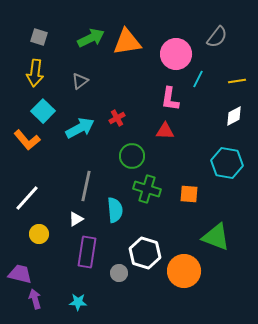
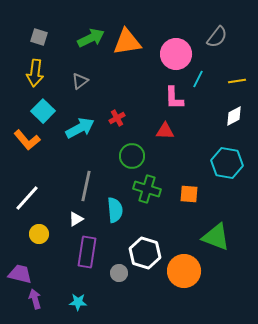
pink L-shape: moved 4 px right, 1 px up; rotated 10 degrees counterclockwise
